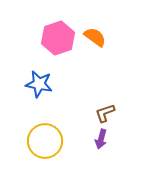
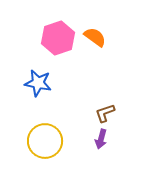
blue star: moved 1 px left, 1 px up
